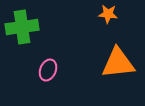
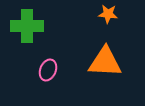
green cross: moved 5 px right, 1 px up; rotated 8 degrees clockwise
orange triangle: moved 13 px left, 1 px up; rotated 9 degrees clockwise
